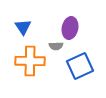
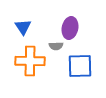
blue square: rotated 24 degrees clockwise
